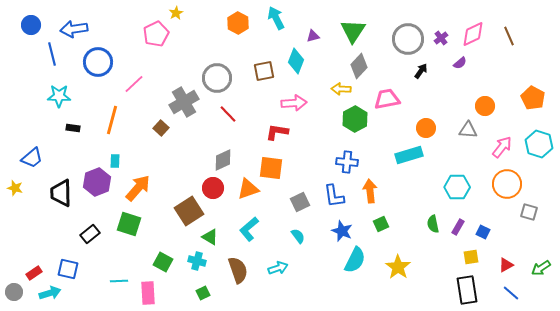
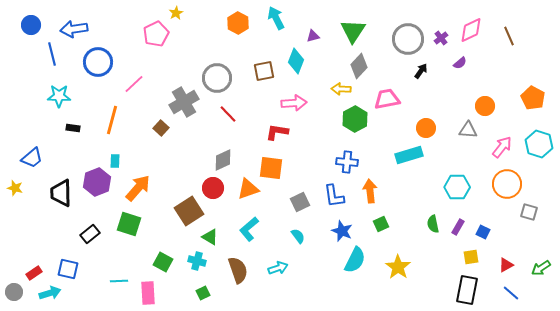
pink diamond at (473, 34): moved 2 px left, 4 px up
black rectangle at (467, 290): rotated 20 degrees clockwise
